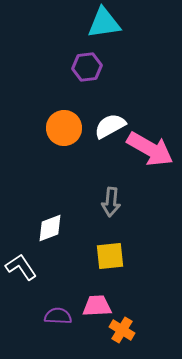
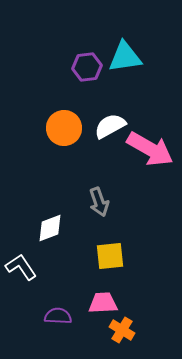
cyan triangle: moved 21 px right, 34 px down
gray arrow: moved 12 px left; rotated 24 degrees counterclockwise
pink trapezoid: moved 6 px right, 3 px up
